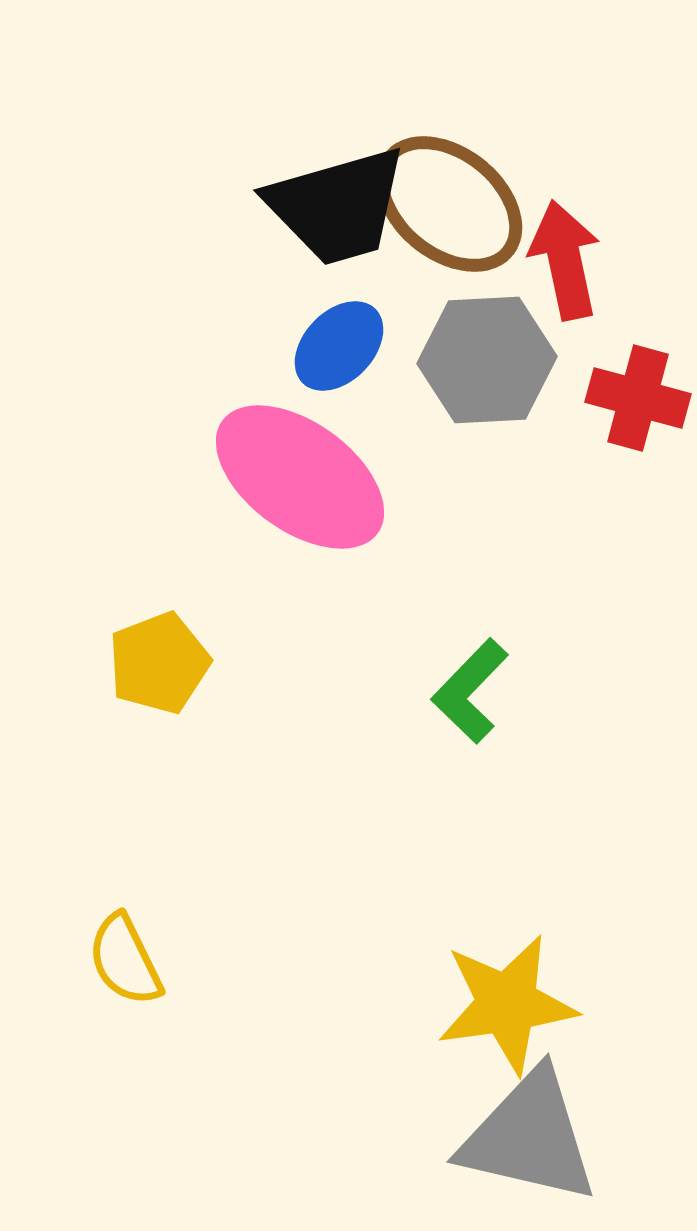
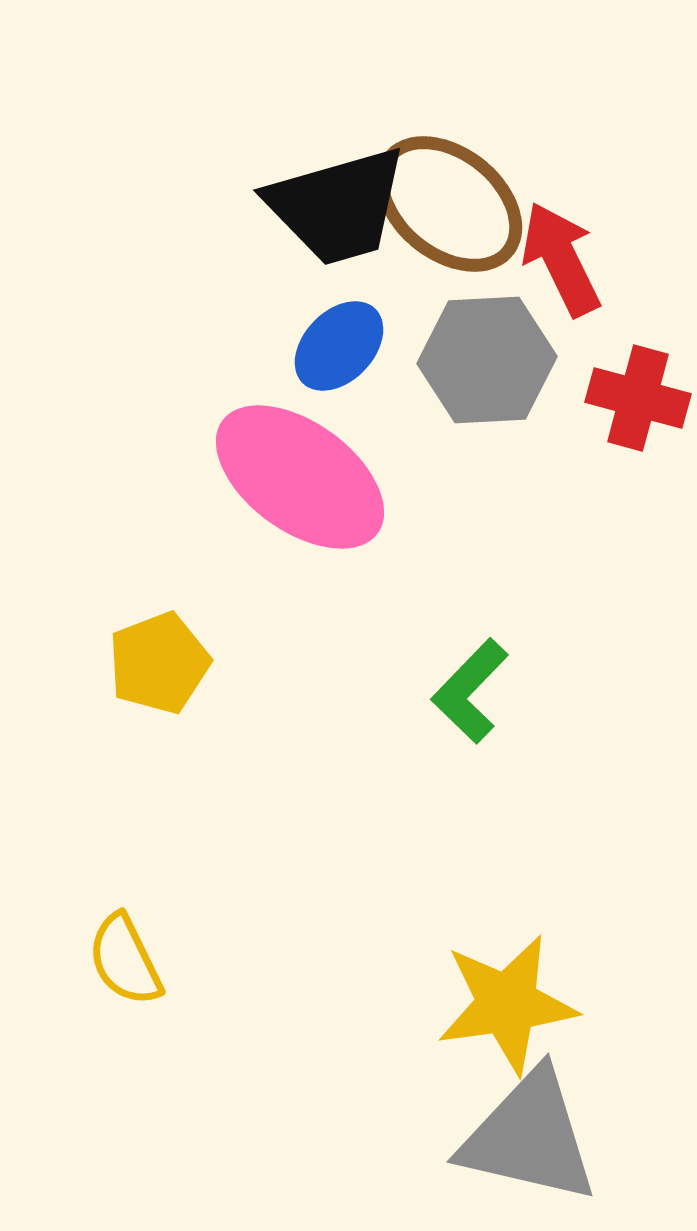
red arrow: moved 4 px left, 1 px up; rotated 14 degrees counterclockwise
